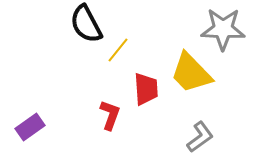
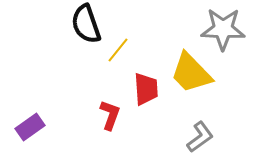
black semicircle: rotated 9 degrees clockwise
